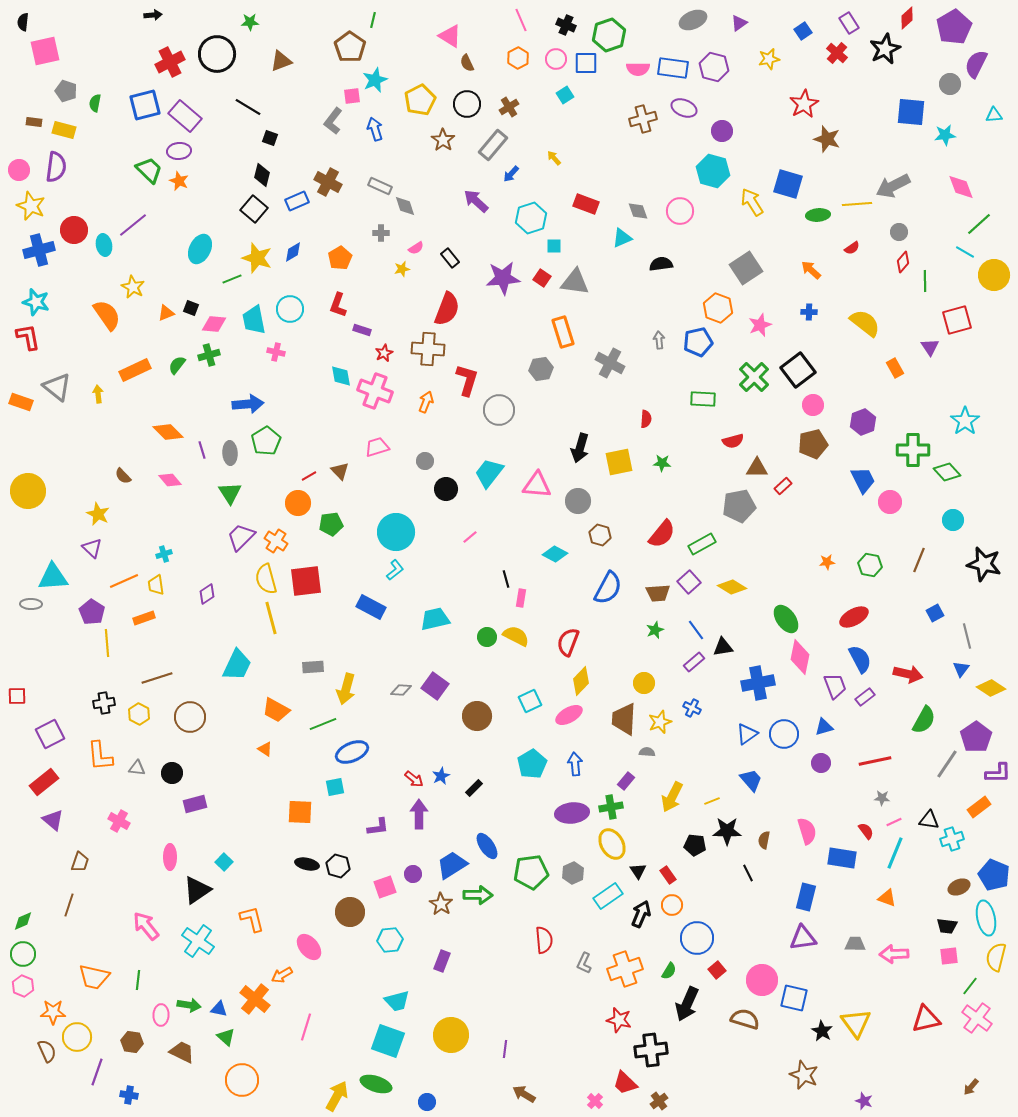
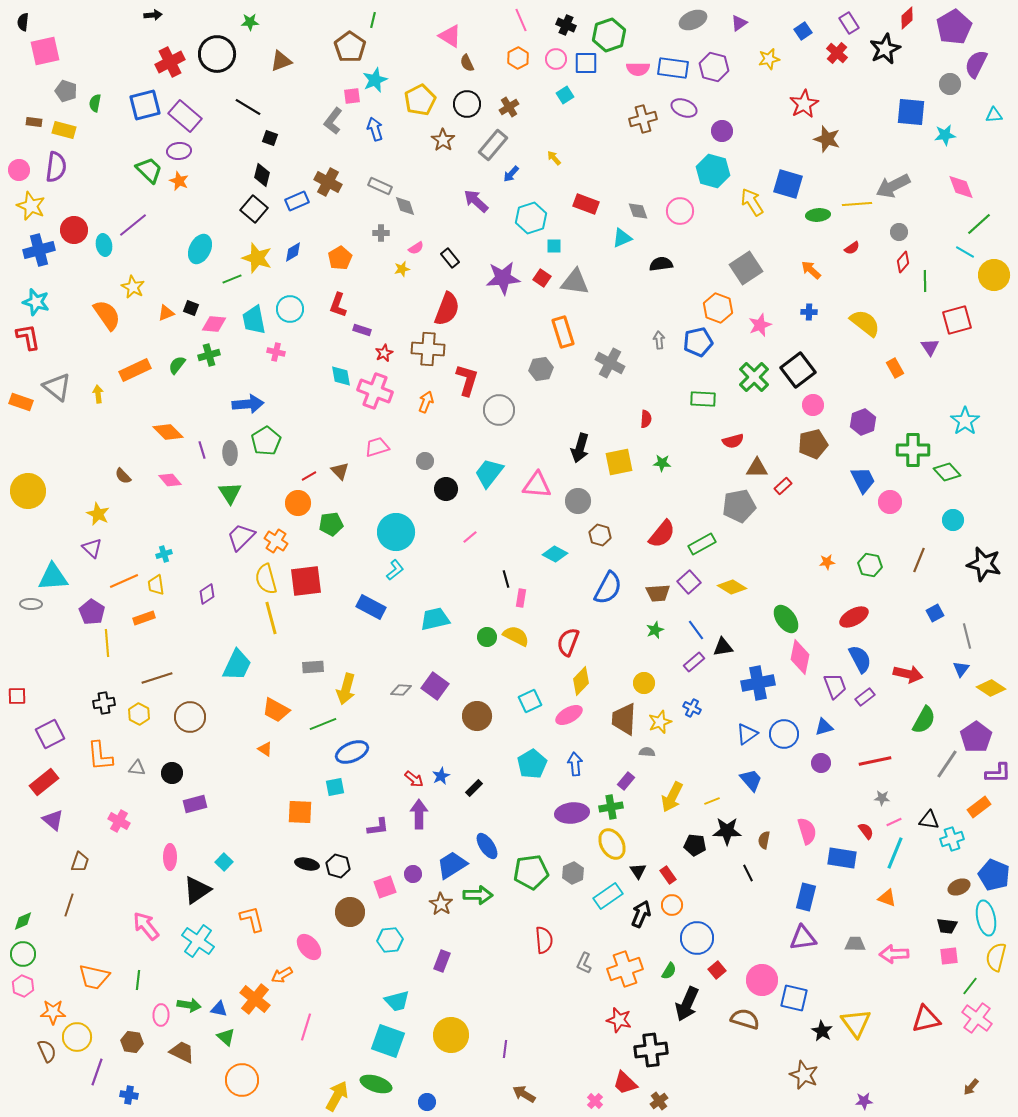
purple star at (864, 1101): rotated 24 degrees counterclockwise
